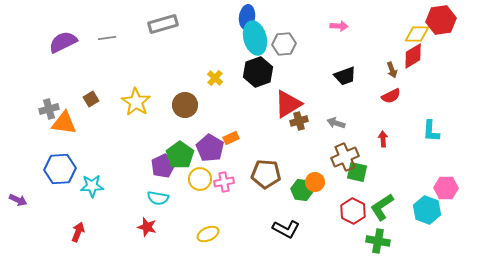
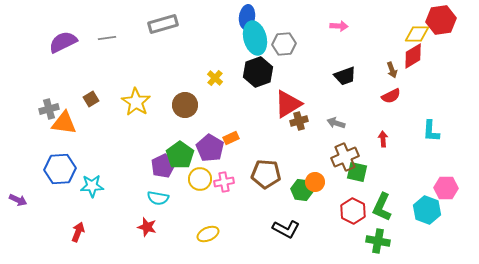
green L-shape at (382, 207): rotated 32 degrees counterclockwise
